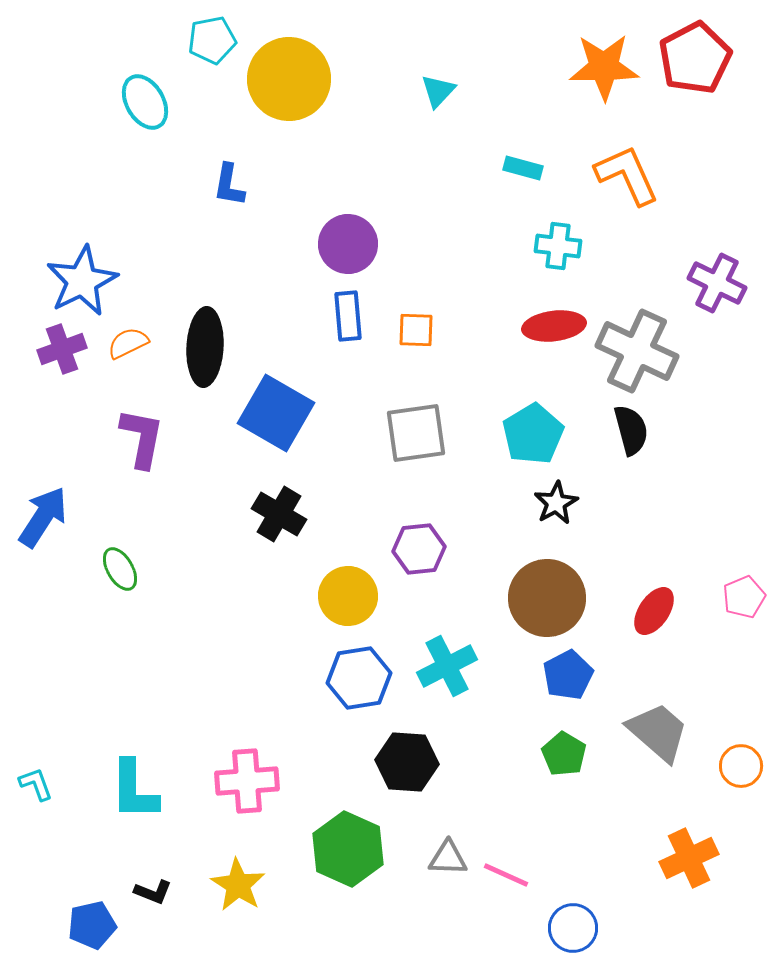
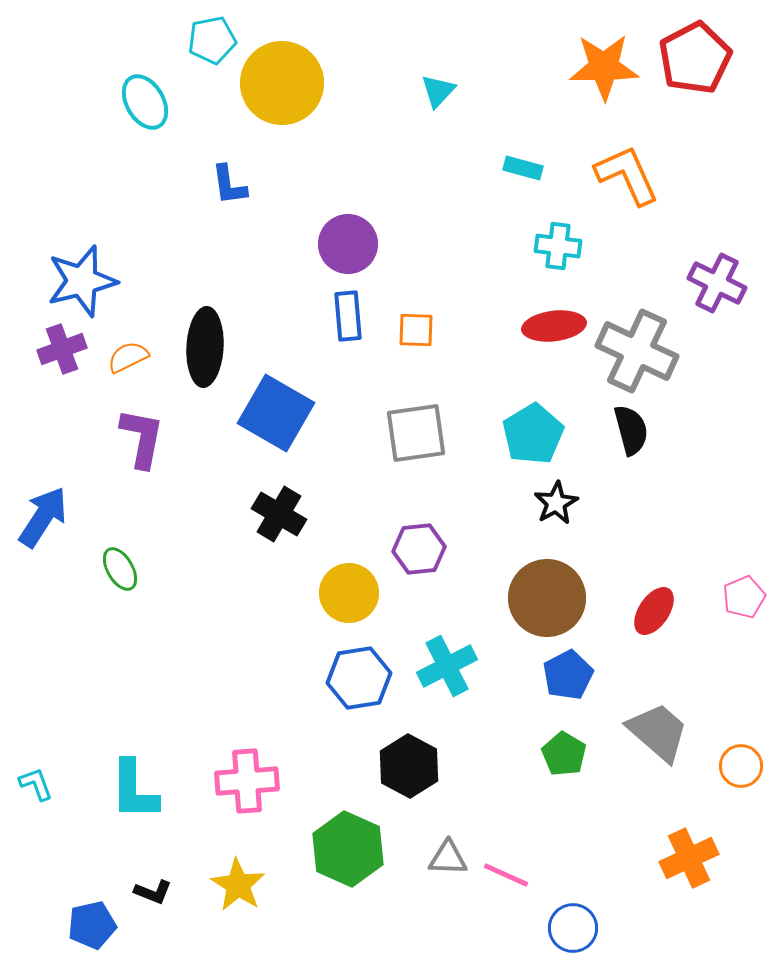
yellow circle at (289, 79): moved 7 px left, 4 px down
blue L-shape at (229, 185): rotated 18 degrees counterclockwise
blue star at (82, 281): rotated 12 degrees clockwise
orange semicircle at (128, 343): moved 14 px down
yellow circle at (348, 596): moved 1 px right, 3 px up
black hexagon at (407, 762): moved 2 px right, 4 px down; rotated 24 degrees clockwise
